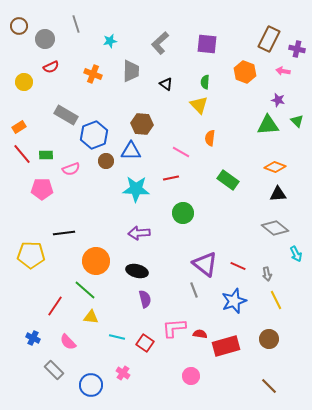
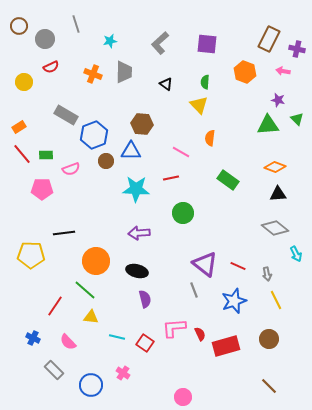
gray trapezoid at (131, 71): moved 7 px left, 1 px down
green triangle at (297, 121): moved 2 px up
red semicircle at (200, 334): rotated 56 degrees clockwise
pink circle at (191, 376): moved 8 px left, 21 px down
